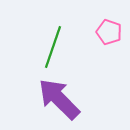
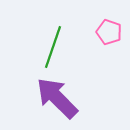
purple arrow: moved 2 px left, 1 px up
